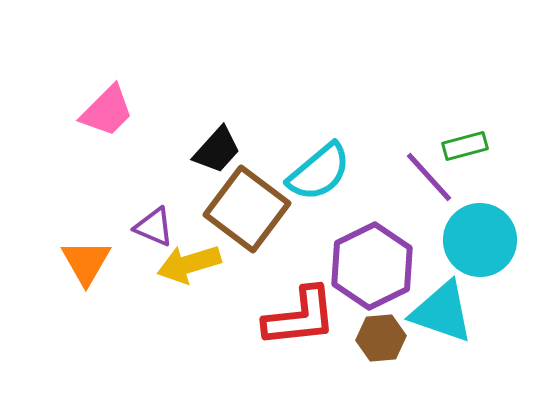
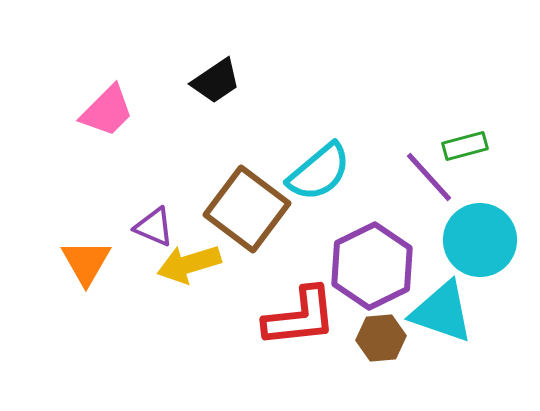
black trapezoid: moved 1 px left, 69 px up; rotated 14 degrees clockwise
